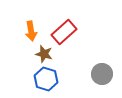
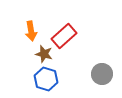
red rectangle: moved 4 px down
